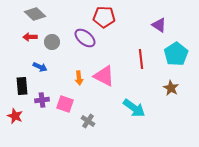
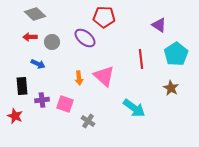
blue arrow: moved 2 px left, 3 px up
pink triangle: rotated 15 degrees clockwise
